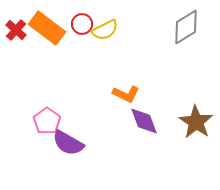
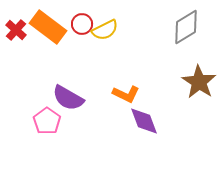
orange rectangle: moved 1 px right, 1 px up
brown star: moved 3 px right, 40 px up
purple semicircle: moved 45 px up
